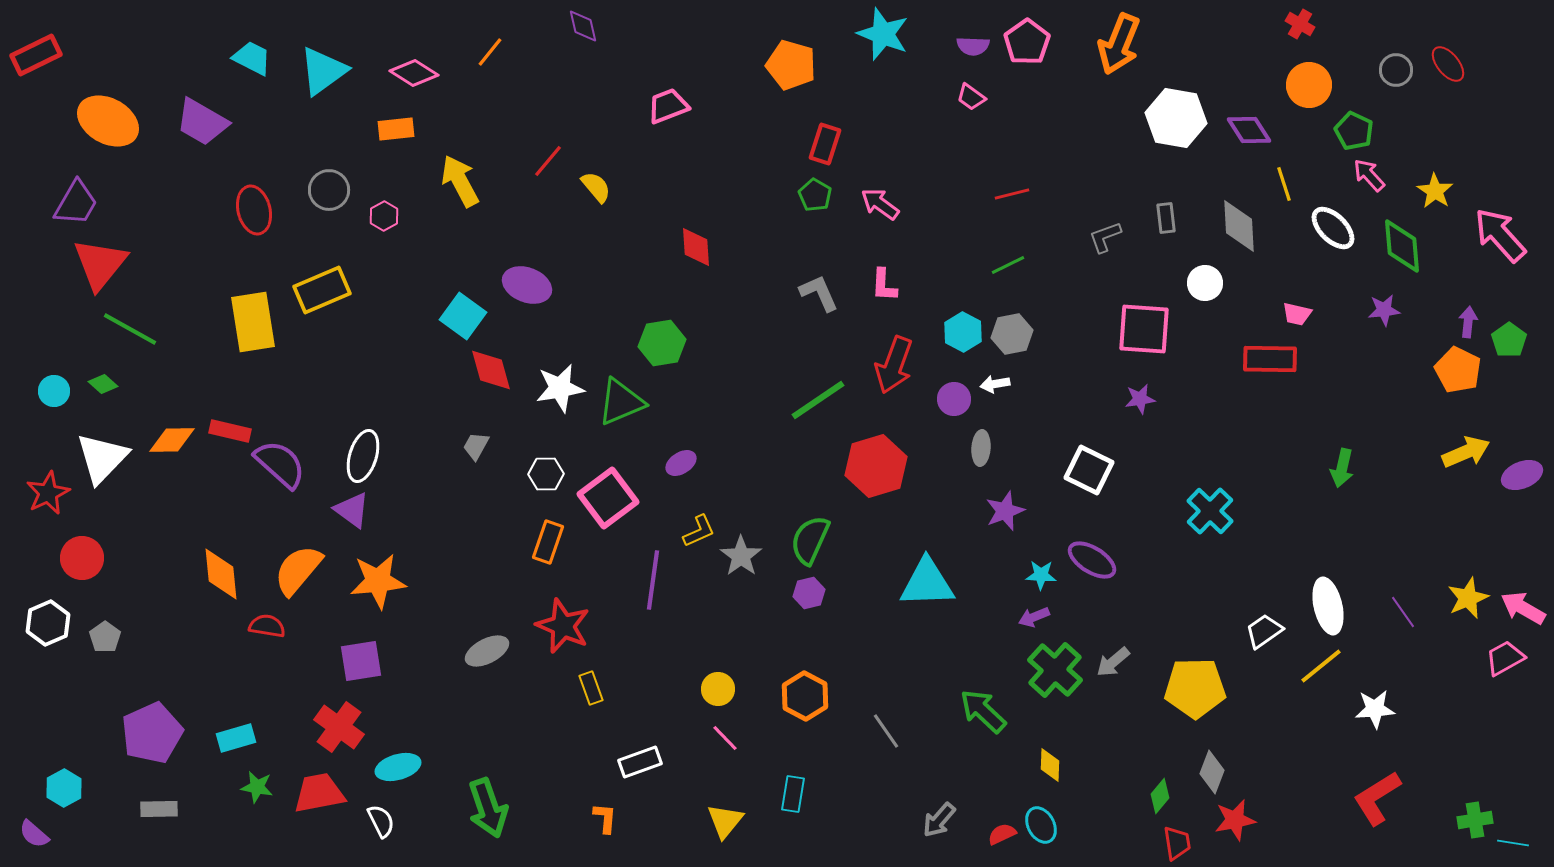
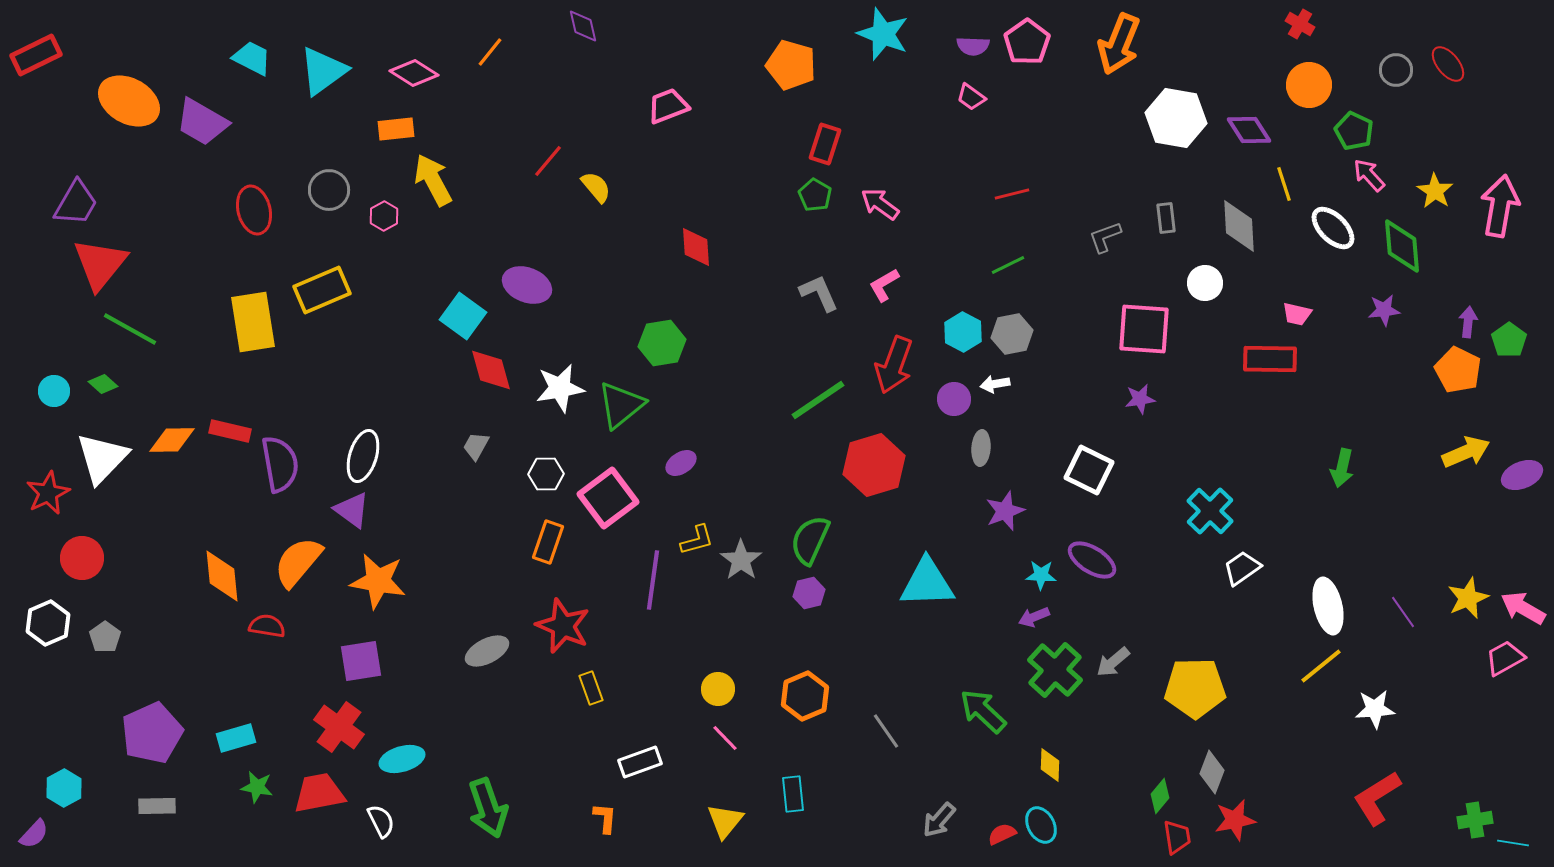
orange ellipse at (108, 121): moved 21 px right, 20 px up
yellow arrow at (460, 181): moved 27 px left, 1 px up
pink arrow at (1500, 235): moved 29 px up; rotated 52 degrees clockwise
pink L-shape at (884, 285): rotated 57 degrees clockwise
green triangle at (621, 402): moved 3 px down; rotated 16 degrees counterclockwise
purple semicircle at (280, 464): rotated 38 degrees clockwise
red hexagon at (876, 466): moved 2 px left, 1 px up
yellow L-shape at (699, 531): moved 2 px left, 9 px down; rotated 9 degrees clockwise
gray star at (741, 556): moved 4 px down
orange semicircle at (298, 570): moved 8 px up
orange diamond at (221, 574): moved 1 px right, 2 px down
orange star at (378, 581): rotated 16 degrees clockwise
white trapezoid at (1264, 631): moved 22 px left, 63 px up
orange hexagon at (805, 696): rotated 9 degrees clockwise
cyan ellipse at (398, 767): moved 4 px right, 8 px up
cyan rectangle at (793, 794): rotated 15 degrees counterclockwise
gray rectangle at (159, 809): moved 2 px left, 3 px up
purple semicircle at (34, 834): rotated 88 degrees counterclockwise
red trapezoid at (1177, 843): moved 6 px up
